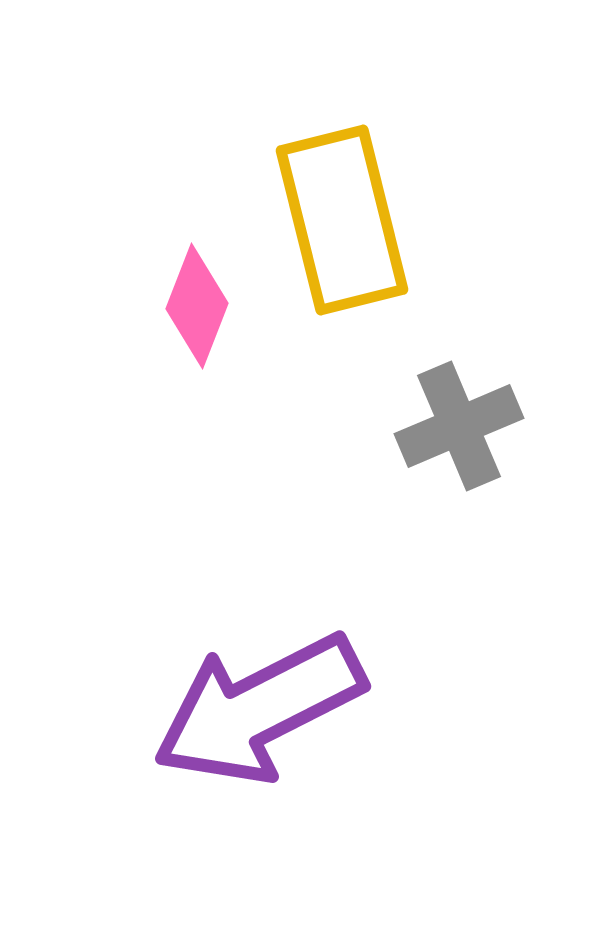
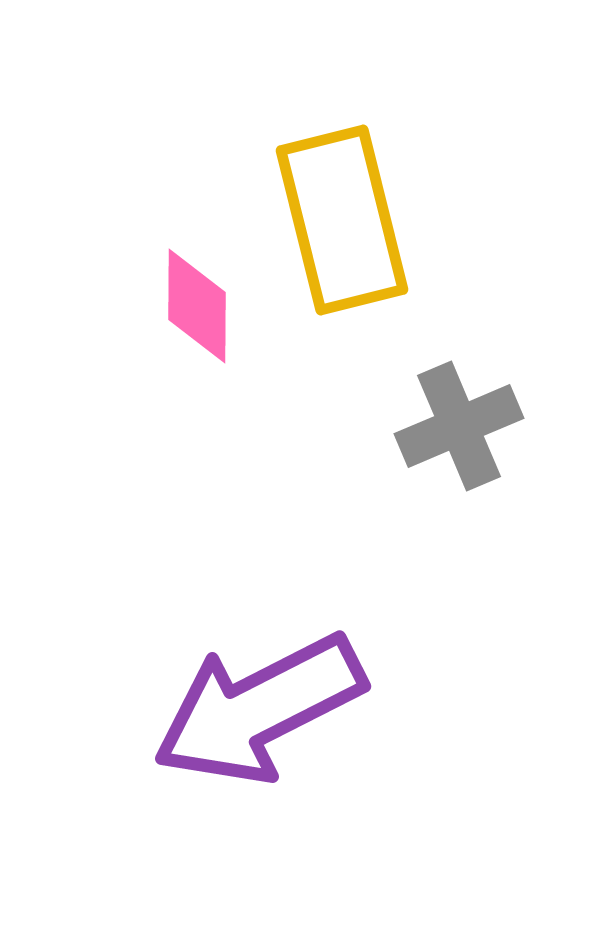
pink diamond: rotated 21 degrees counterclockwise
